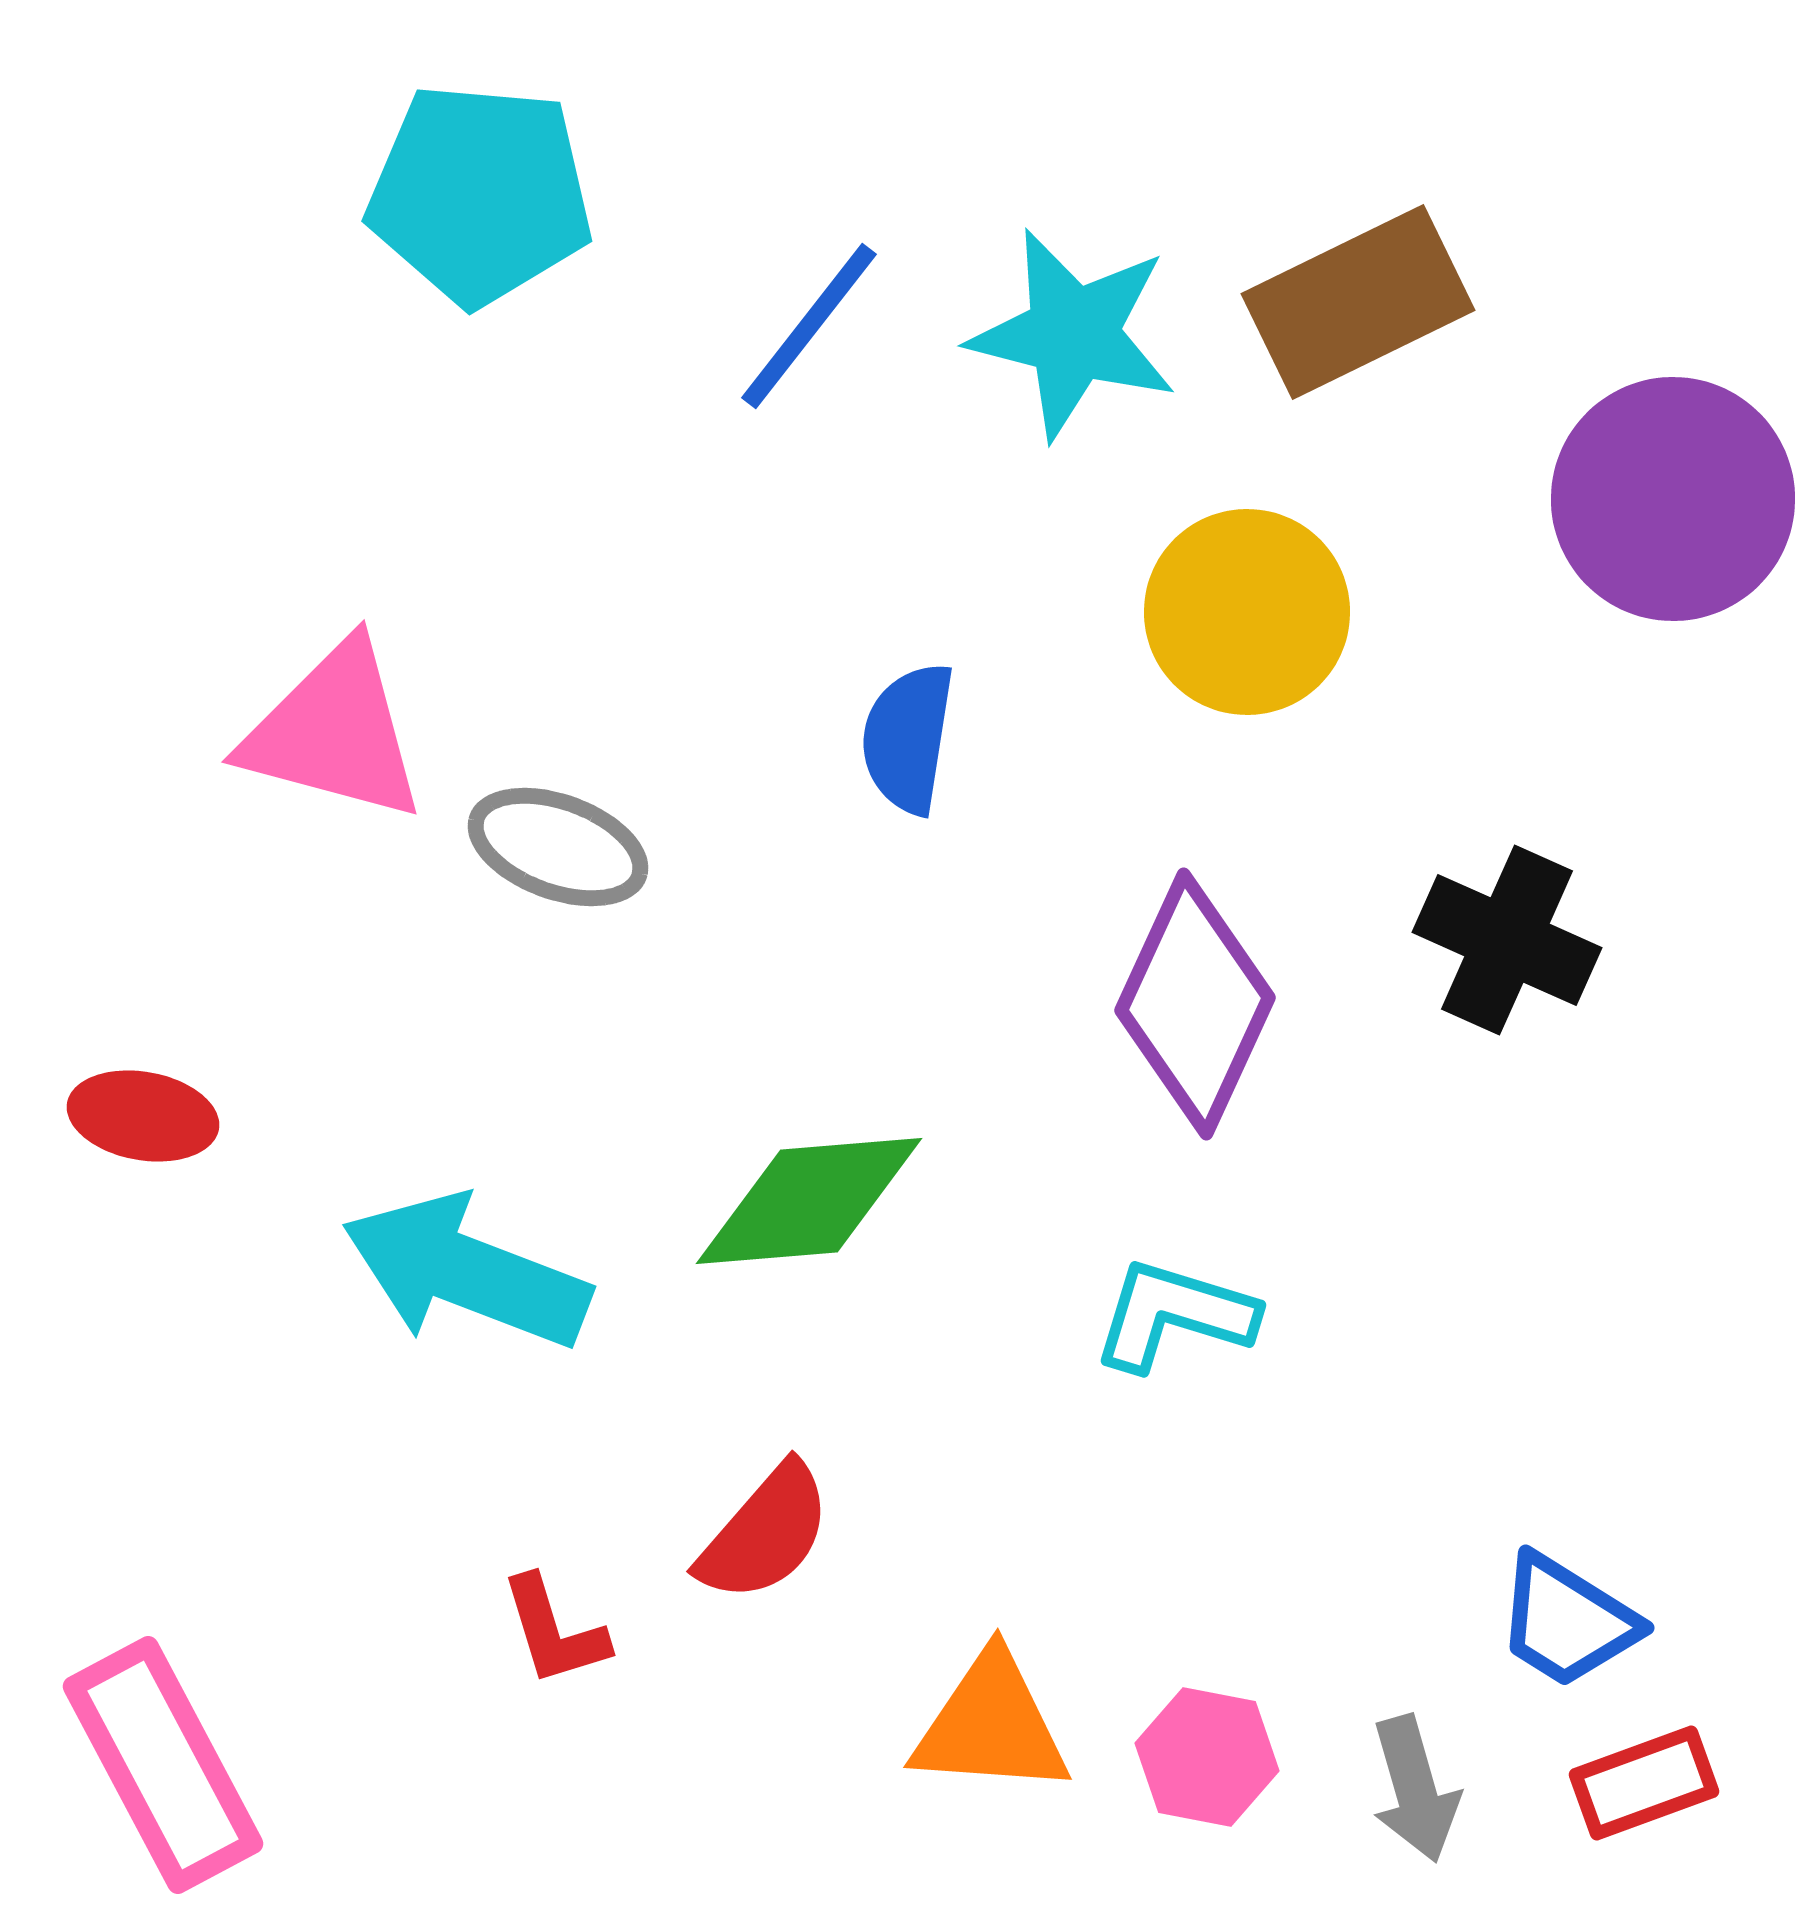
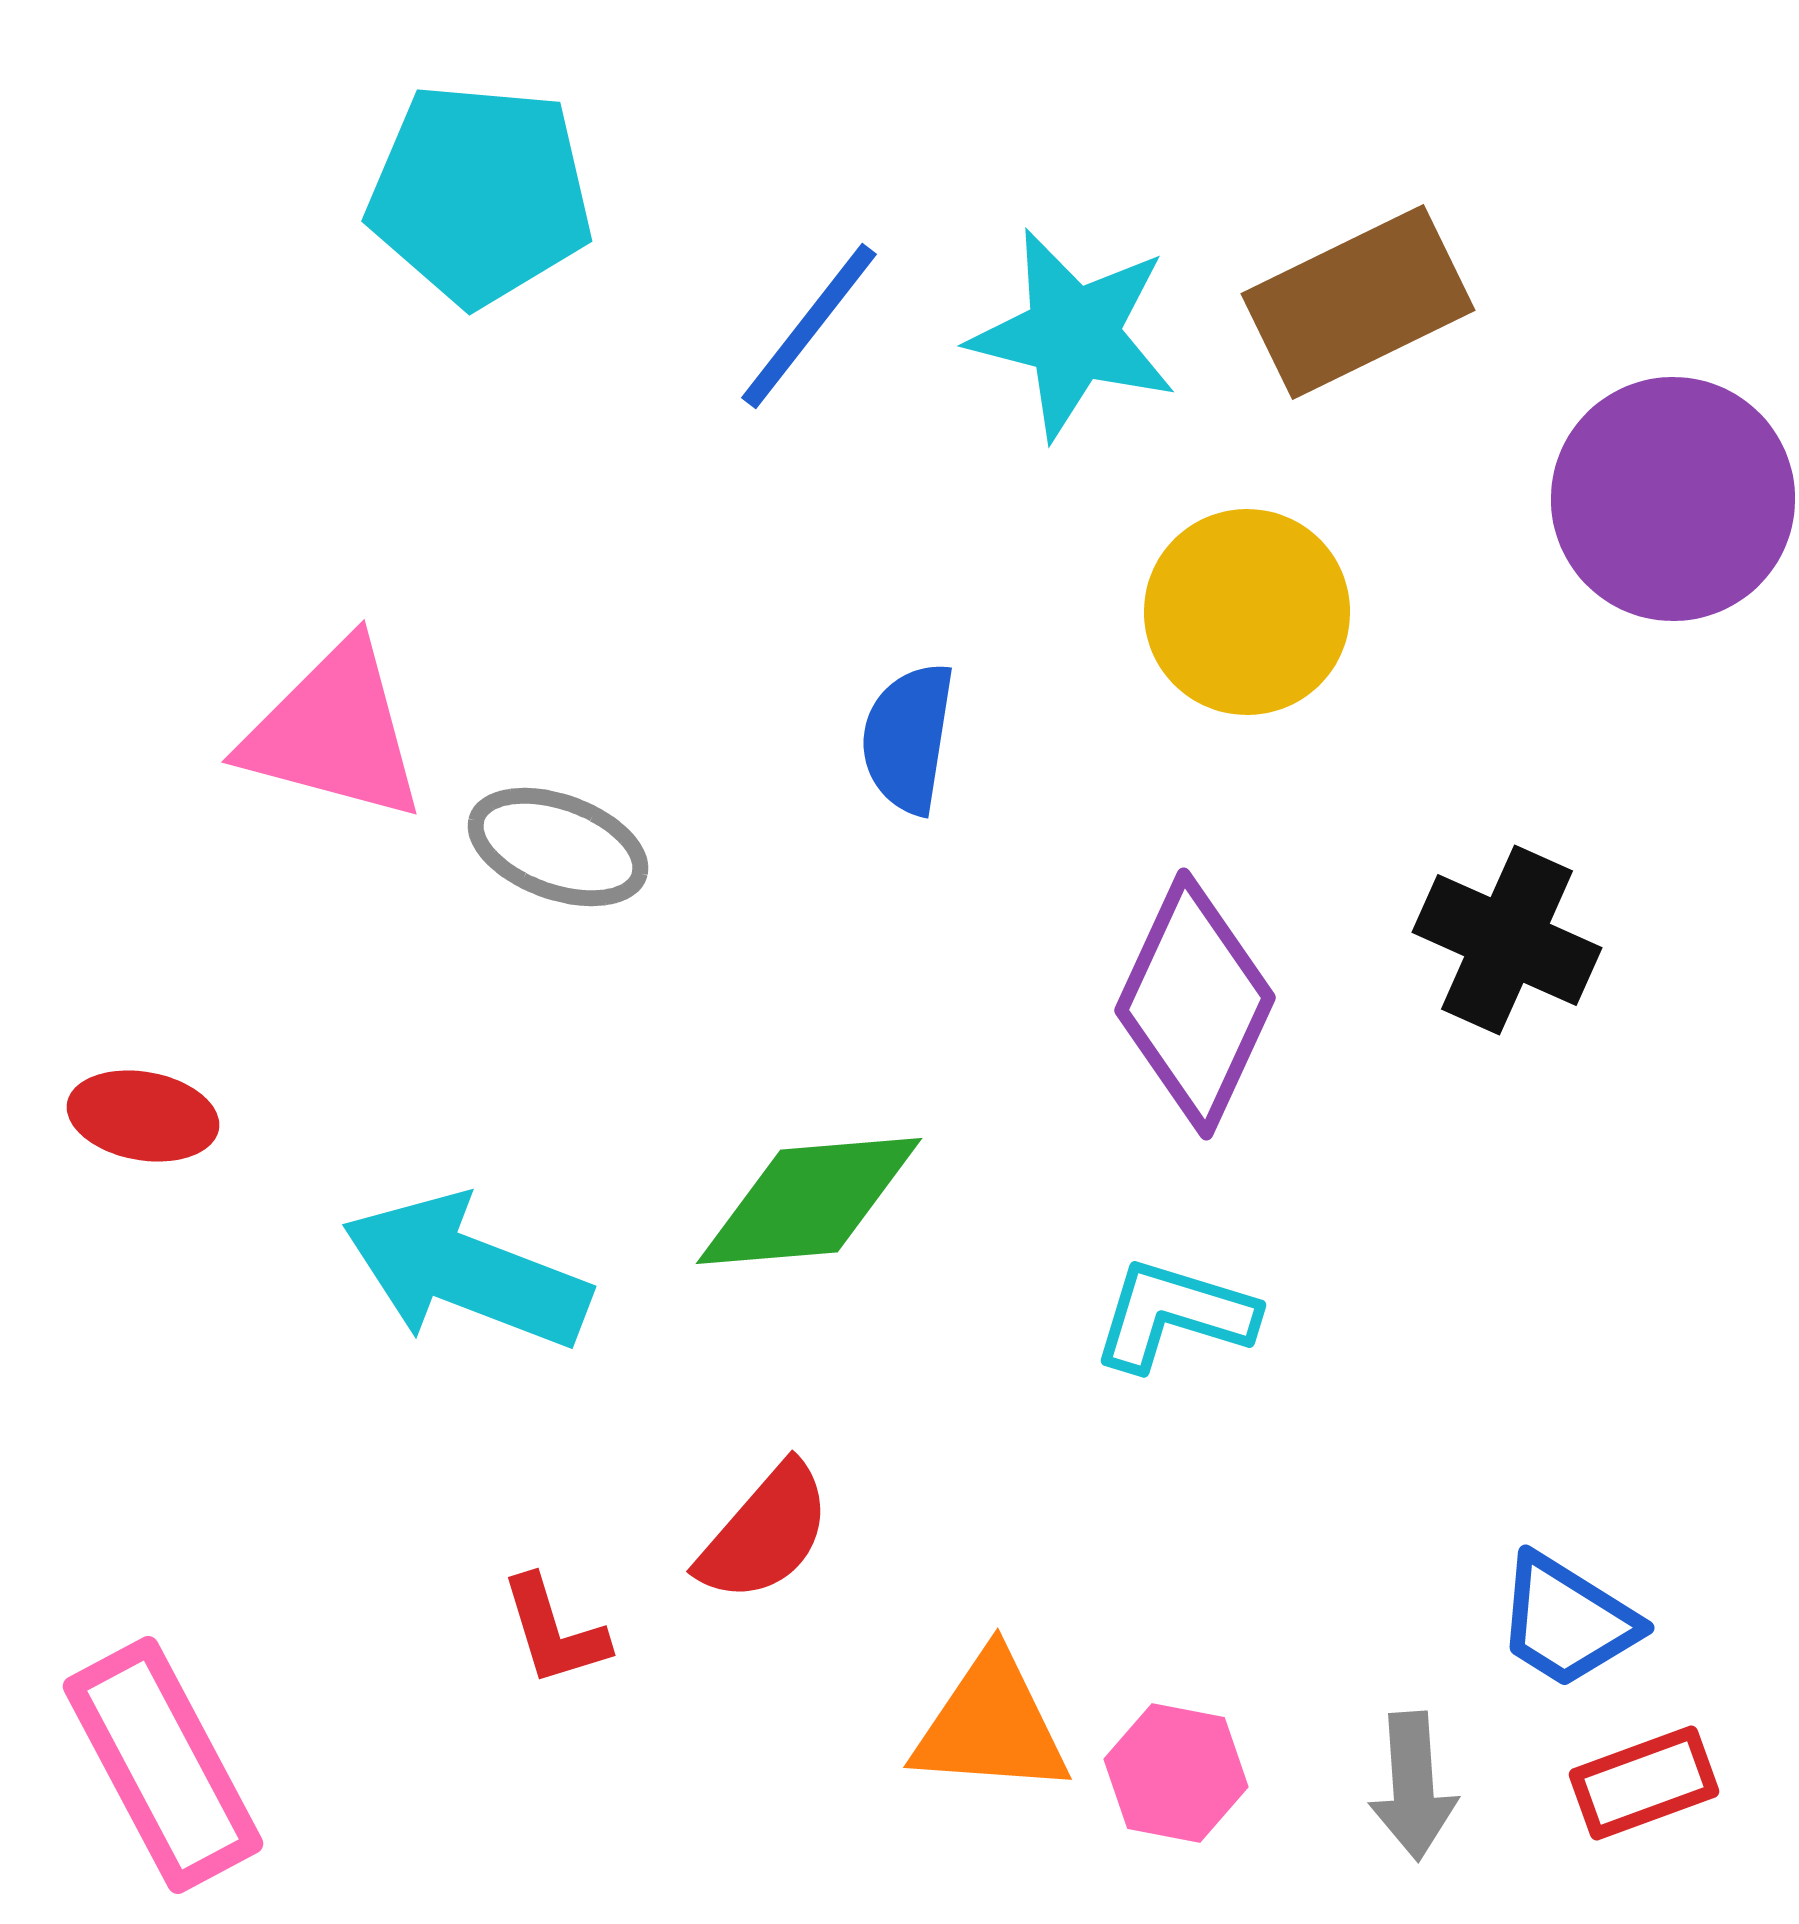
pink hexagon: moved 31 px left, 16 px down
gray arrow: moved 2 px left, 3 px up; rotated 12 degrees clockwise
